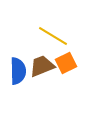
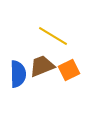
orange square: moved 3 px right, 7 px down
blue semicircle: moved 3 px down
